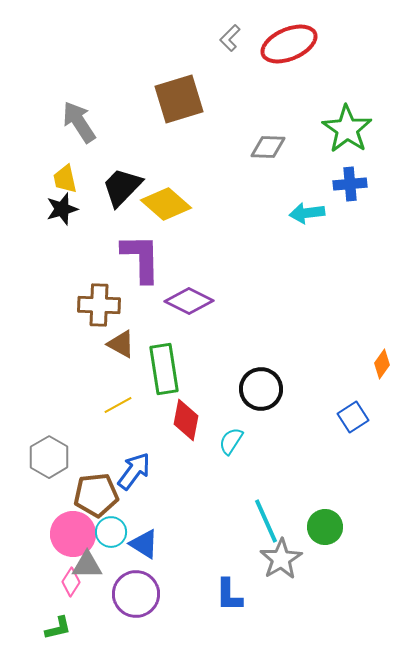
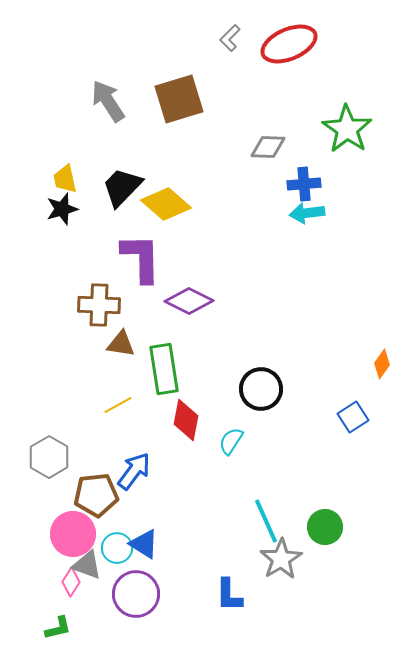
gray arrow: moved 29 px right, 21 px up
blue cross: moved 46 px left
brown triangle: rotated 20 degrees counterclockwise
cyan circle: moved 6 px right, 16 px down
gray triangle: rotated 20 degrees clockwise
